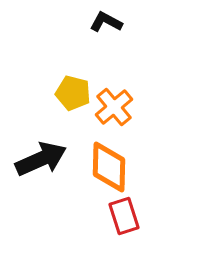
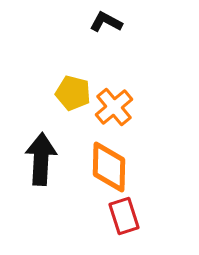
black arrow: rotated 63 degrees counterclockwise
